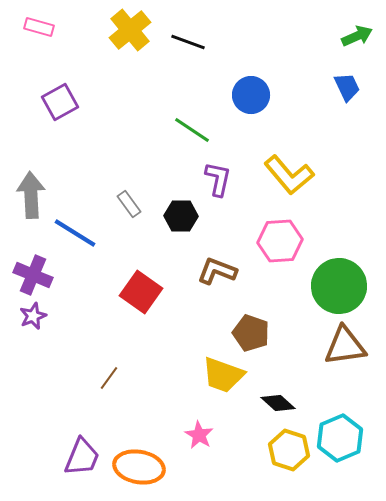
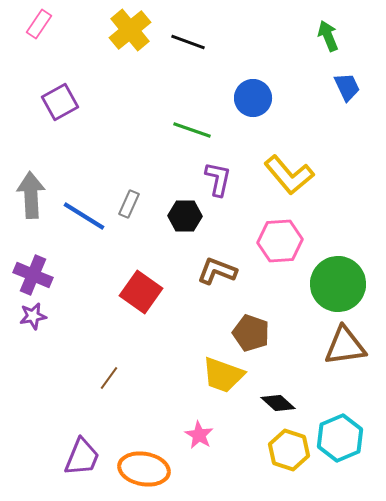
pink rectangle: moved 3 px up; rotated 72 degrees counterclockwise
green arrow: moved 29 px left; rotated 88 degrees counterclockwise
blue circle: moved 2 px right, 3 px down
green line: rotated 15 degrees counterclockwise
gray rectangle: rotated 60 degrees clockwise
black hexagon: moved 4 px right
blue line: moved 9 px right, 17 px up
green circle: moved 1 px left, 2 px up
purple star: rotated 12 degrees clockwise
orange ellipse: moved 5 px right, 2 px down
